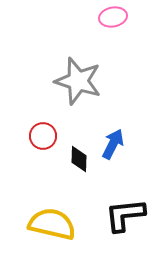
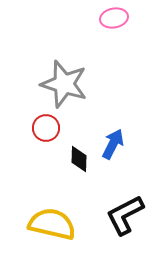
pink ellipse: moved 1 px right, 1 px down
gray star: moved 14 px left, 3 px down
red circle: moved 3 px right, 8 px up
black L-shape: rotated 21 degrees counterclockwise
